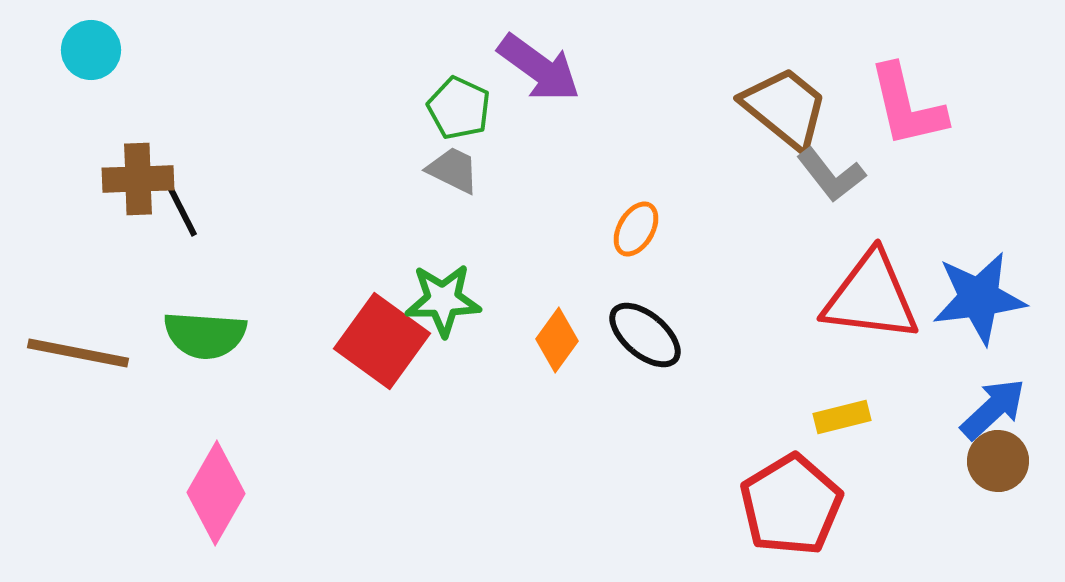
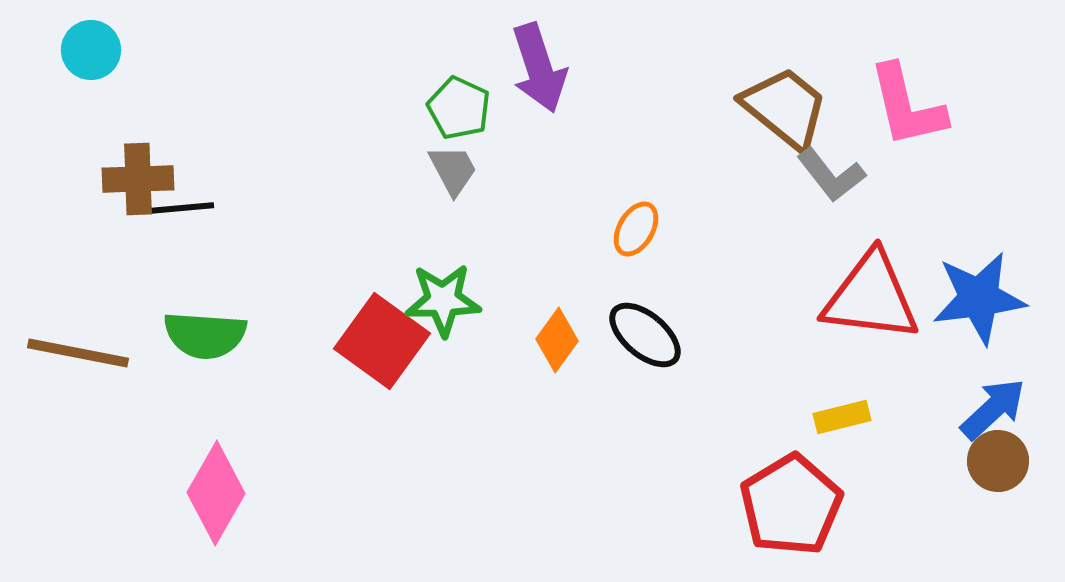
purple arrow: rotated 36 degrees clockwise
gray trapezoid: rotated 36 degrees clockwise
black line: moved 2 px right, 1 px down; rotated 68 degrees counterclockwise
